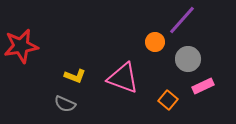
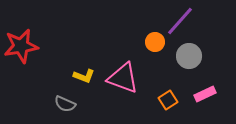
purple line: moved 2 px left, 1 px down
gray circle: moved 1 px right, 3 px up
yellow L-shape: moved 9 px right
pink rectangle: moved 2 px right, 8 px down
orange square: rotated 18 degrees clockwise
